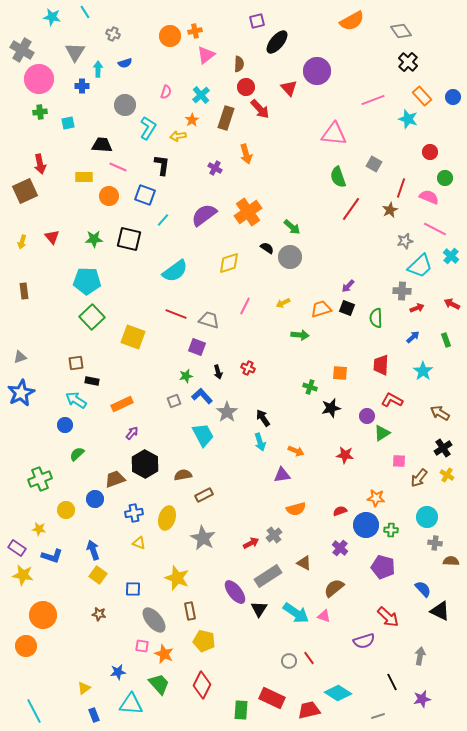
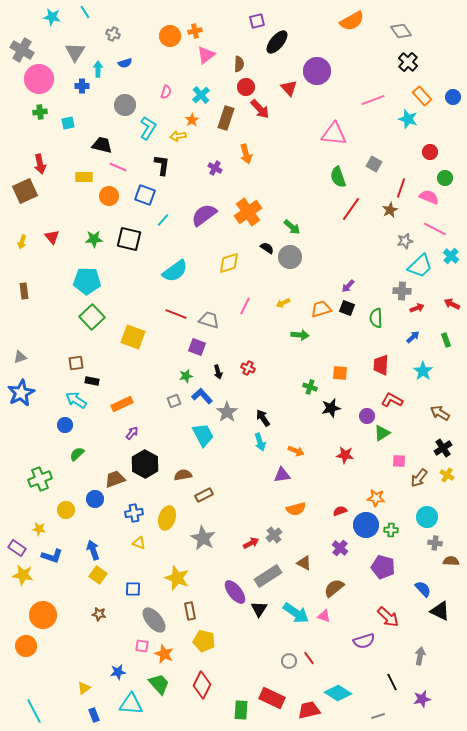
black trapezoid at (102, 145): rotated 10 degrees clockwise
